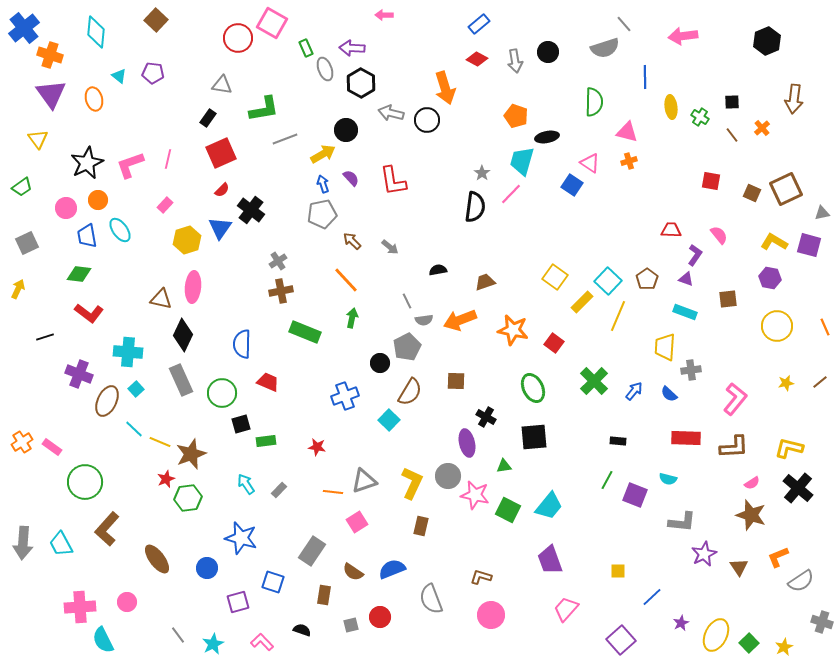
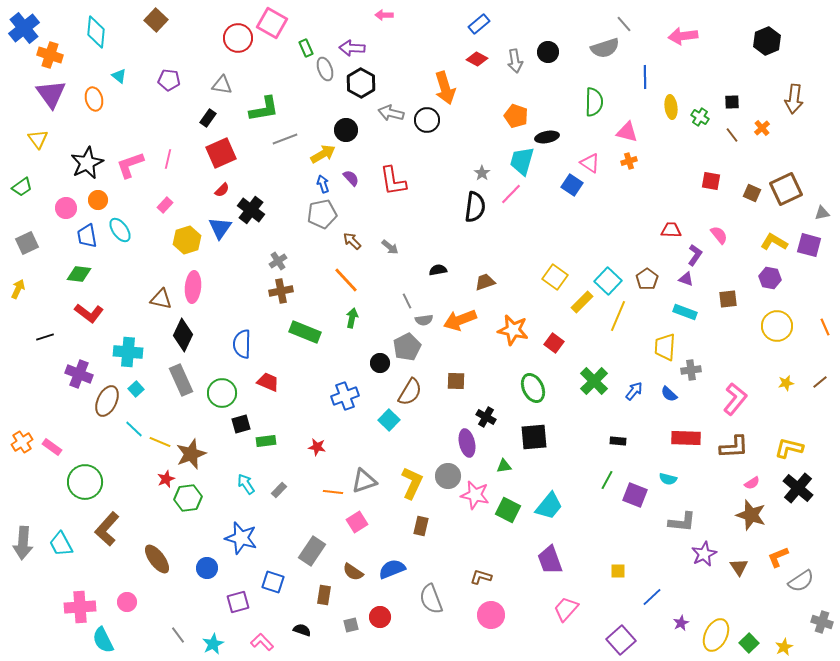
purple pentagon at (153, 73): moved 16 px right, 7 px down
